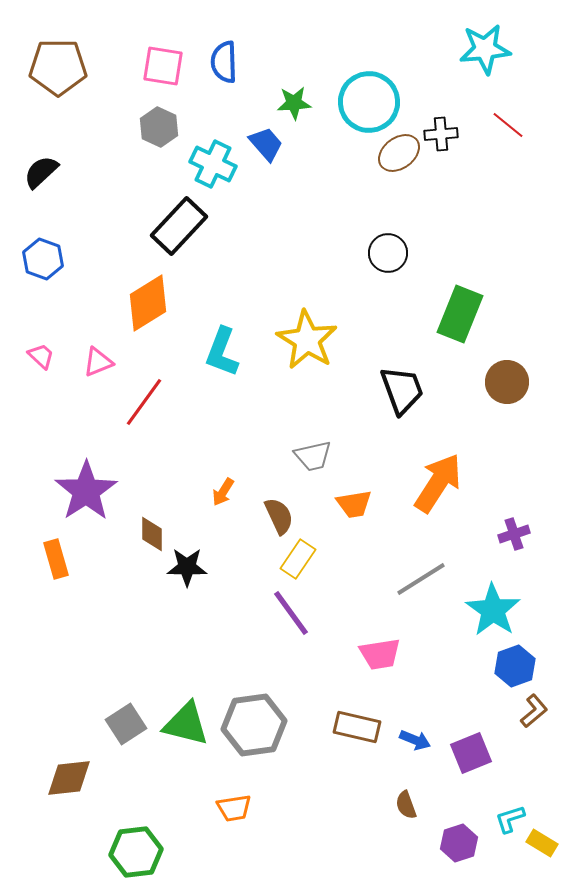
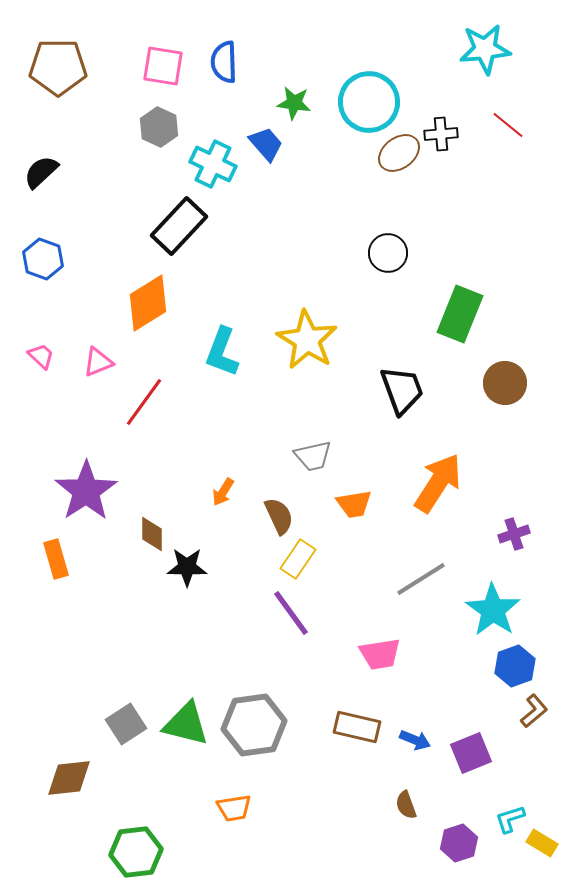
green star at (294, 103): rotated 12 degrees clockwise
brown circle at (507, 382): moved 2 px left, 1 px down
